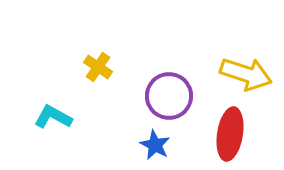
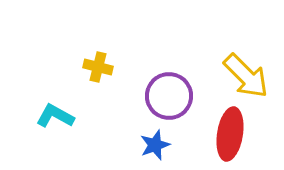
yellow cross: rotated 20 degrees counterclockwise
yellow arrow: moved 2 px down; rotated 27 degrees clockwise
cyan L-shape: moved 2 px right, 1 px up
blue star: rotated 24 degrees clockwise
